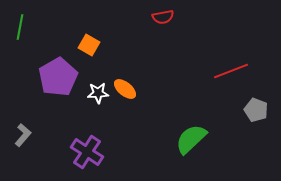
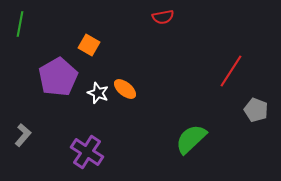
green line: moved 3 px up
red line: rotated 36 degrees counterclockwise
white star: rotated 25 degrees clockwise
